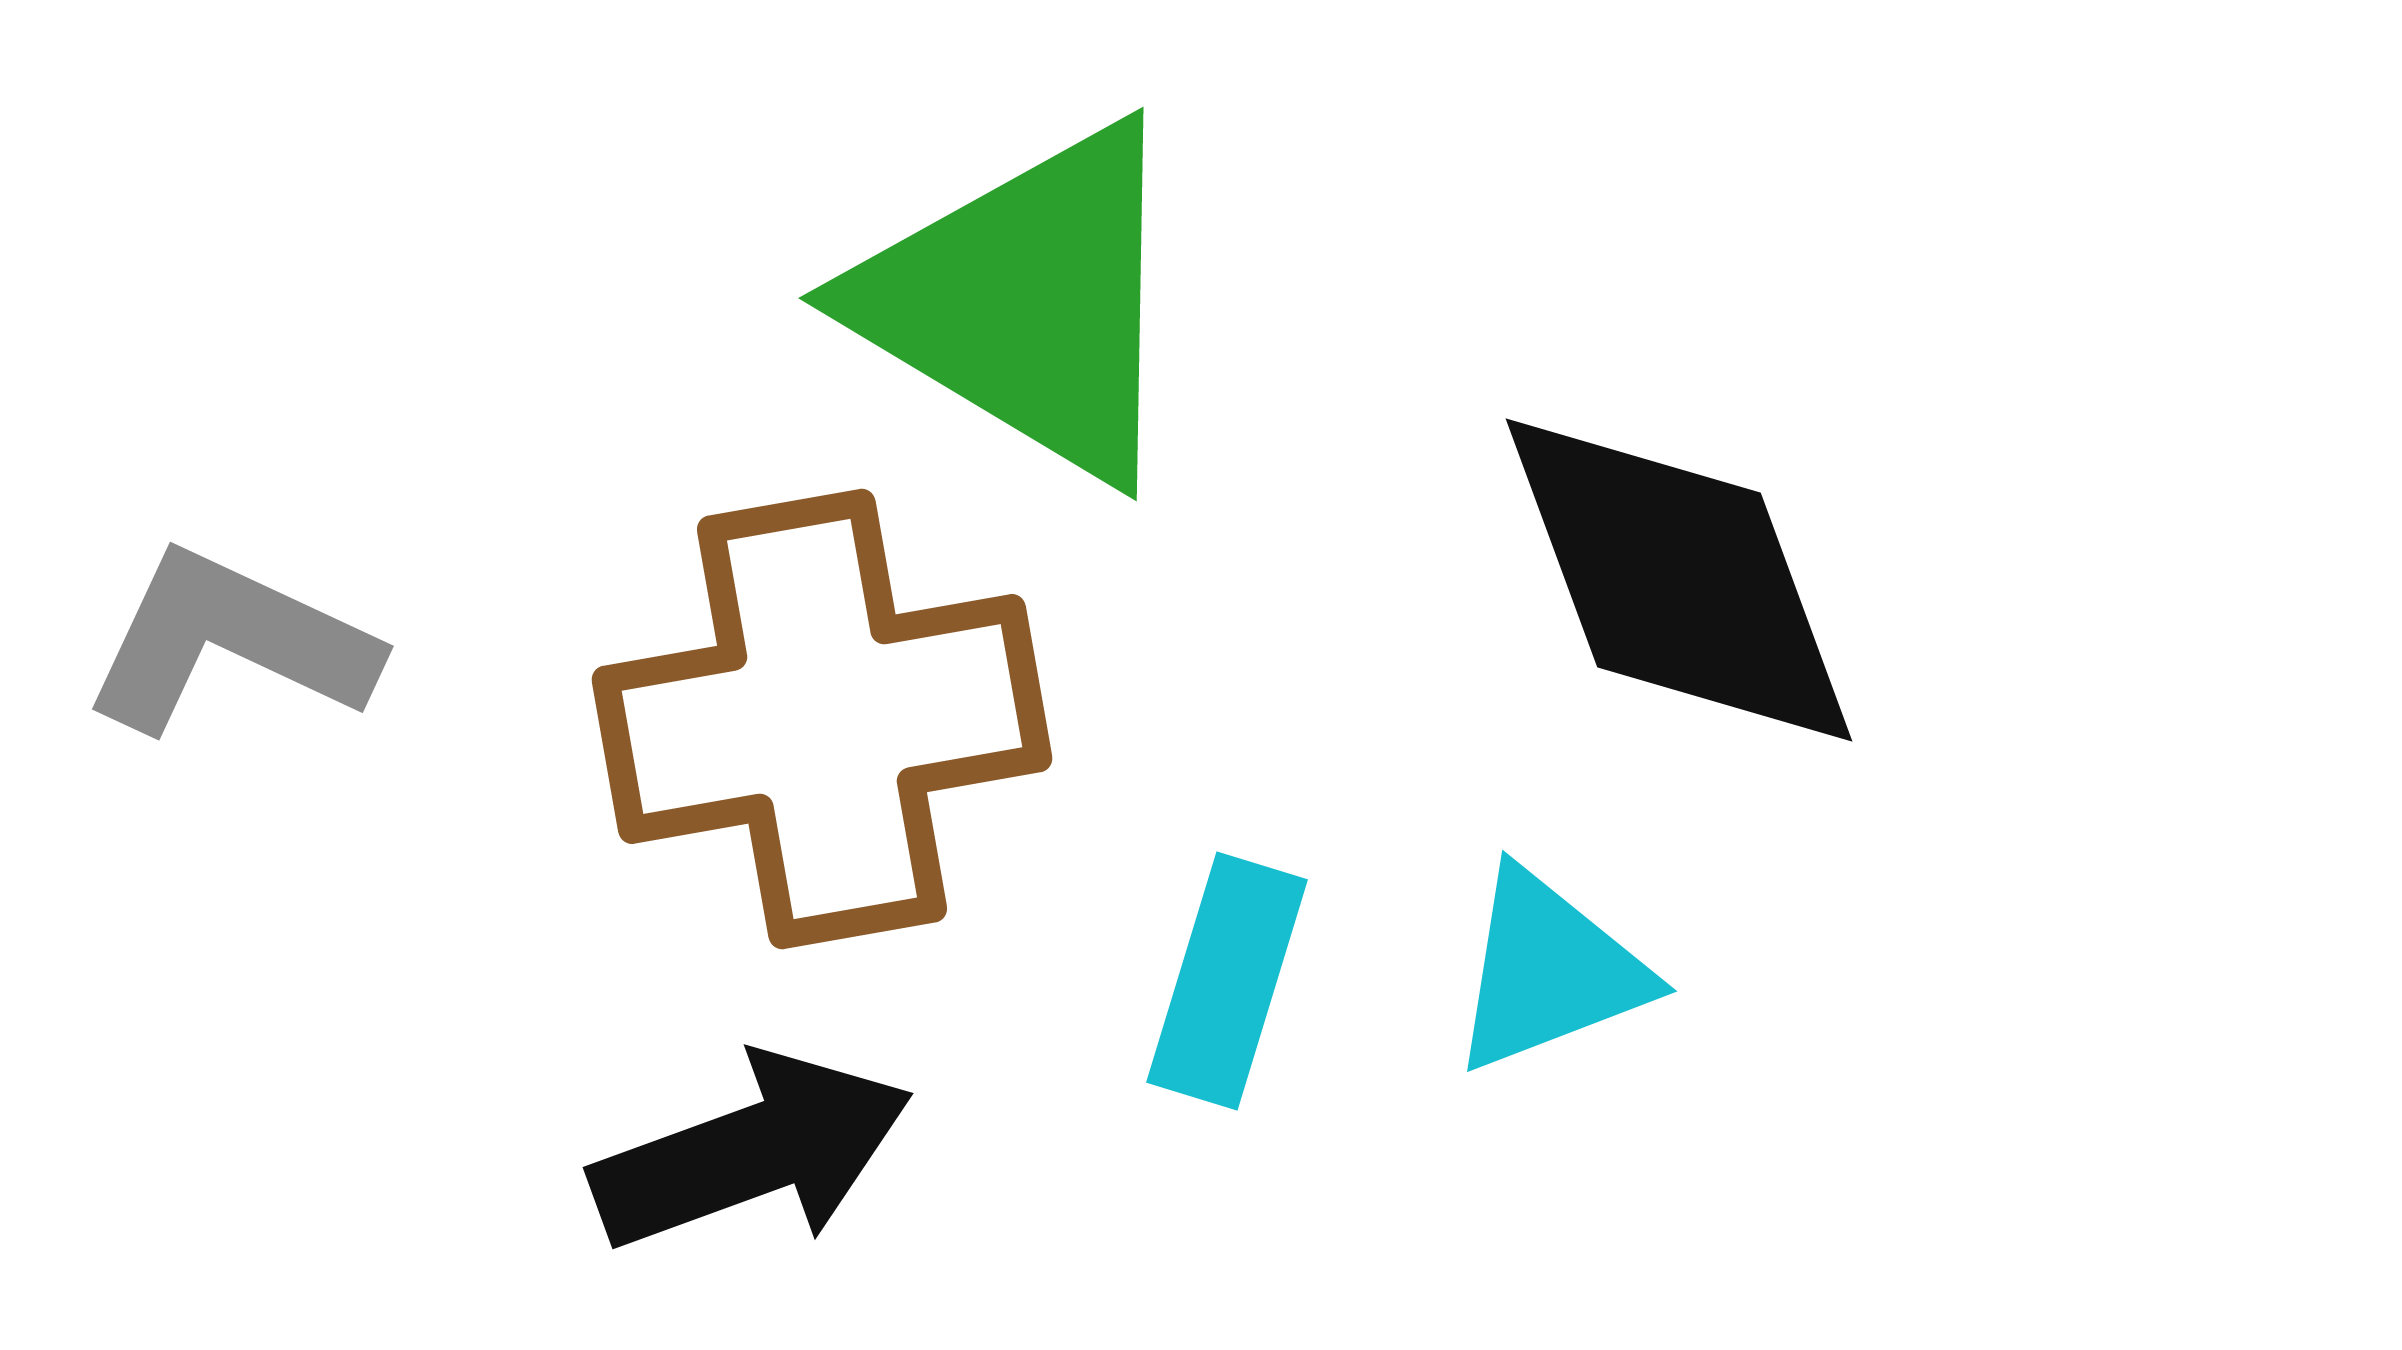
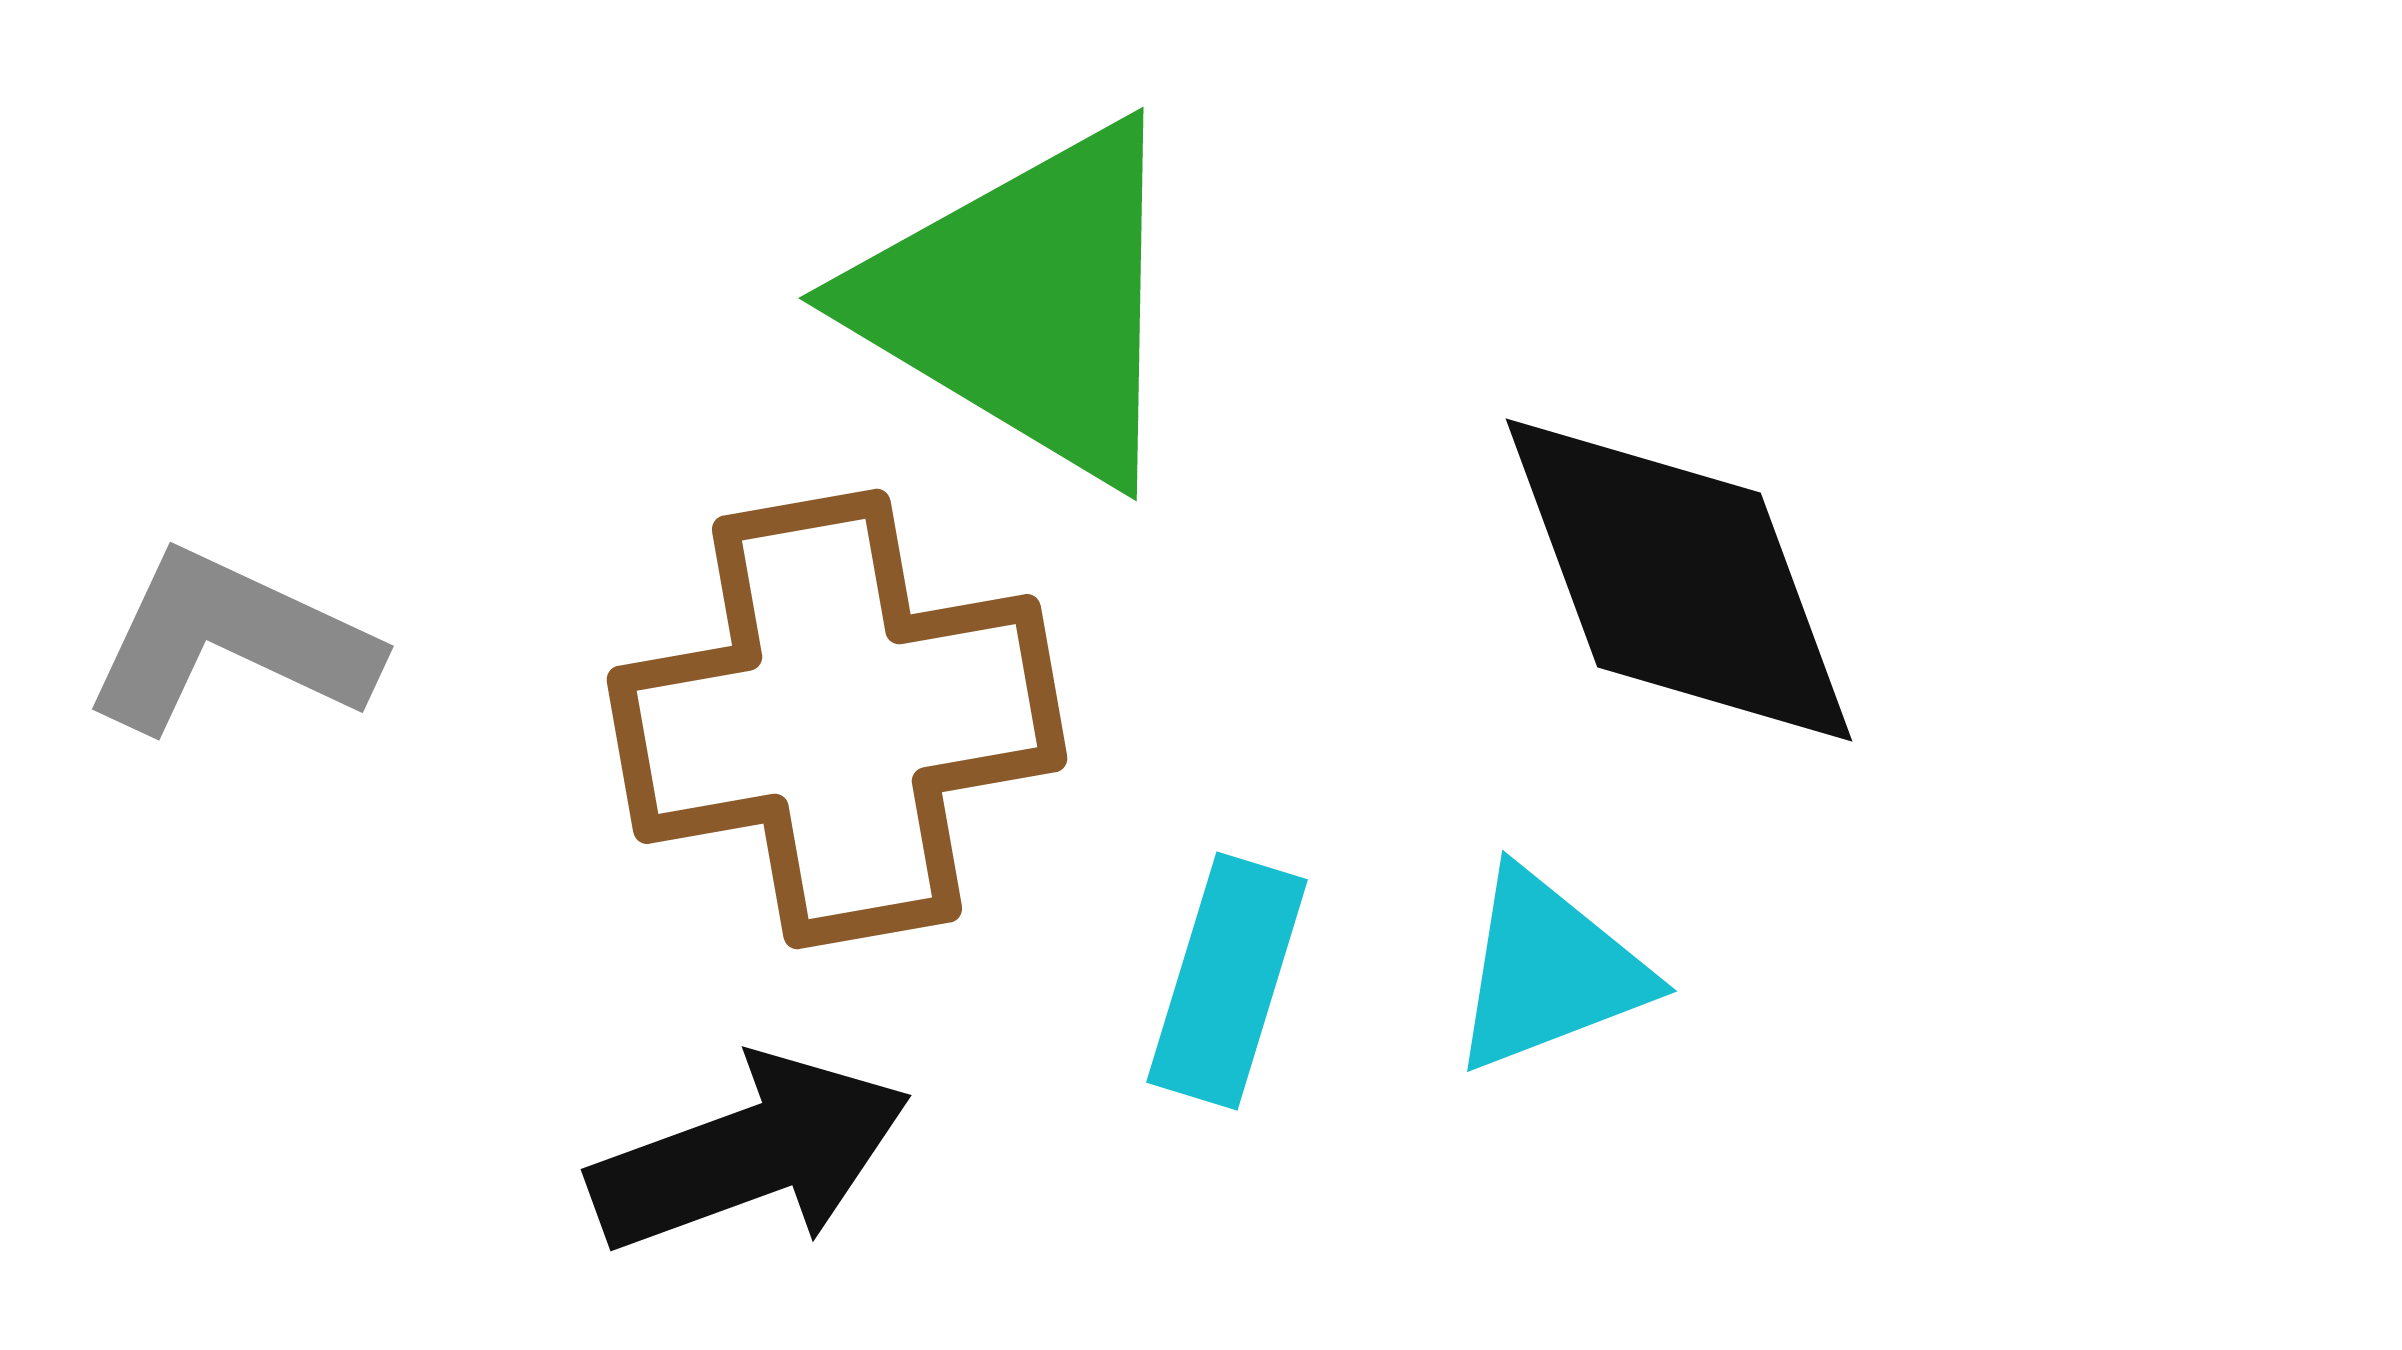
brown cross: moved 15 px right
black arrow: moved 2 px left, 2 px down
